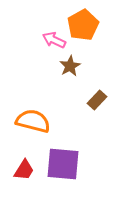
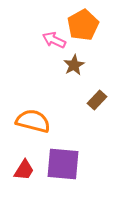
brown star: moved 4 px right, 1 px up
